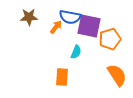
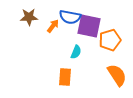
orange arrow: moved 3 px left, 1 px up
orange pentagon: moved 1 px down
orange rectangle: moved 3 px right
